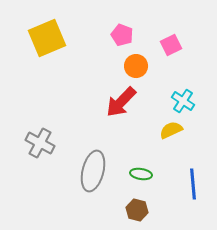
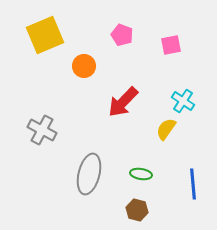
yellow square: moved 2 px left, 3 px up
pink square: rotated 15 degrees clockwise
orange circle: moved 52 px left
red arrow: moved 2 px right
yellow semicircle: moved 5 px left, 1 px up; rotated 30 degrees counterclockwise
gray cross: moved 2 px right, 13 px up
gray ellipse: moved 4 px left, 3 px down
